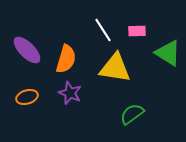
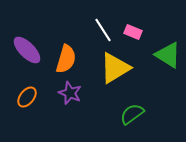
pink rectangle: moved 4 px left, 1 px down; rotated 24 degrees clockwise
green triangle: moved 2 px down
yellow triangle: rotated 40 degrees counterclockwise
orange ellipse: rotated 35 degrees counterclockwise
